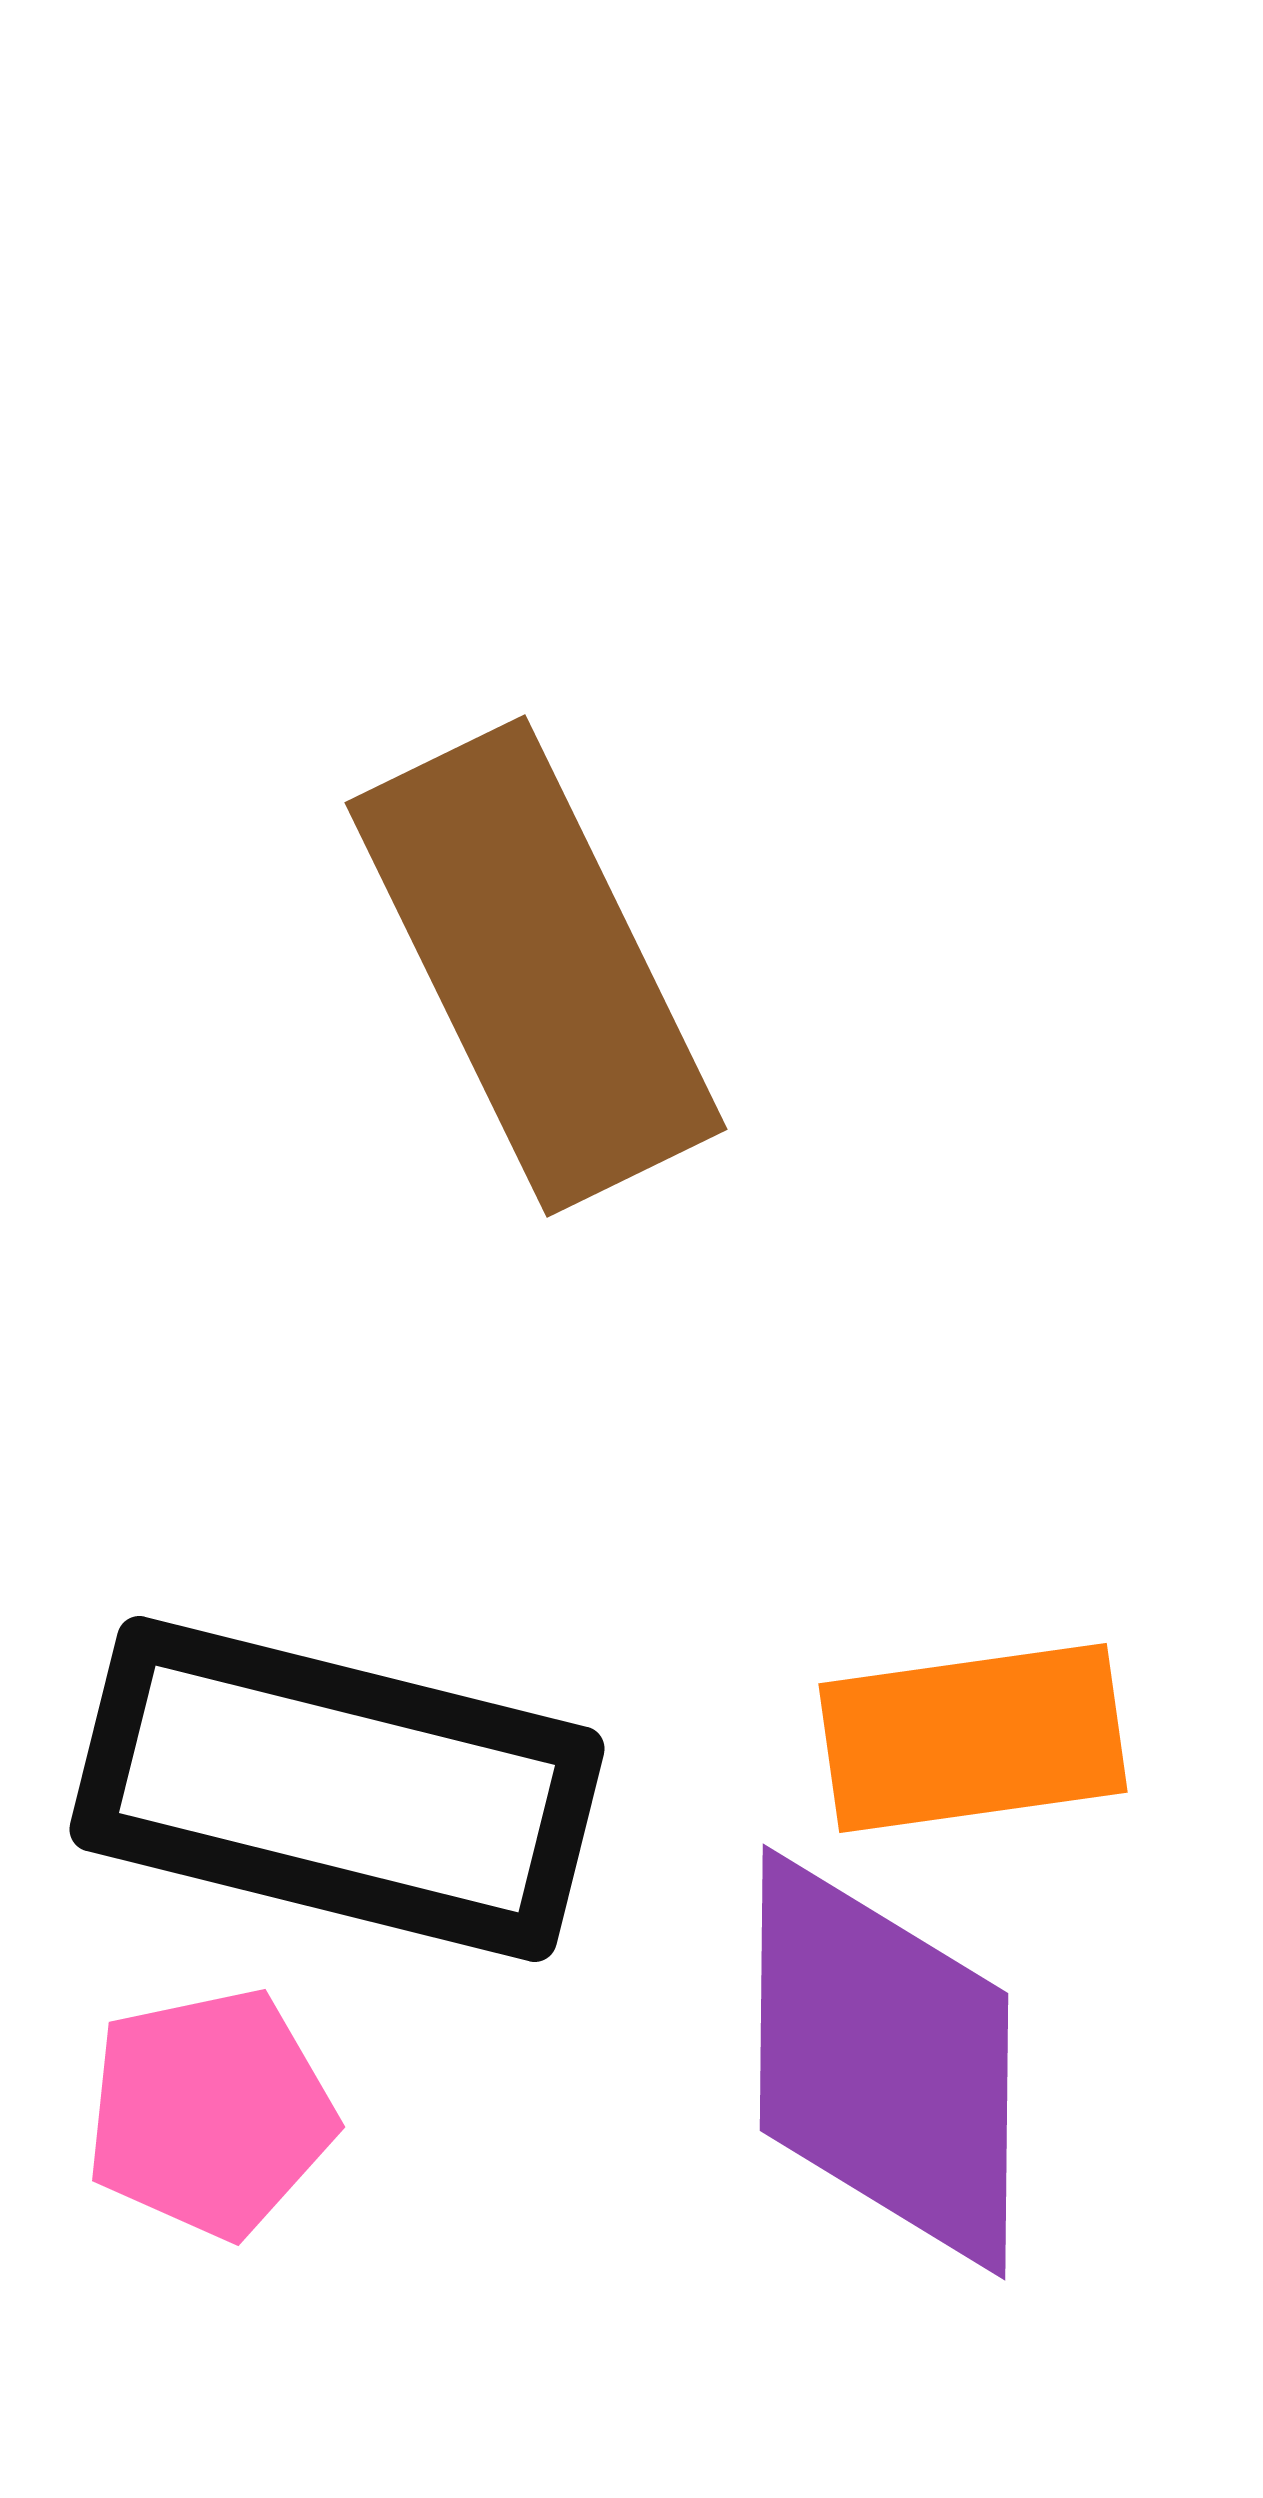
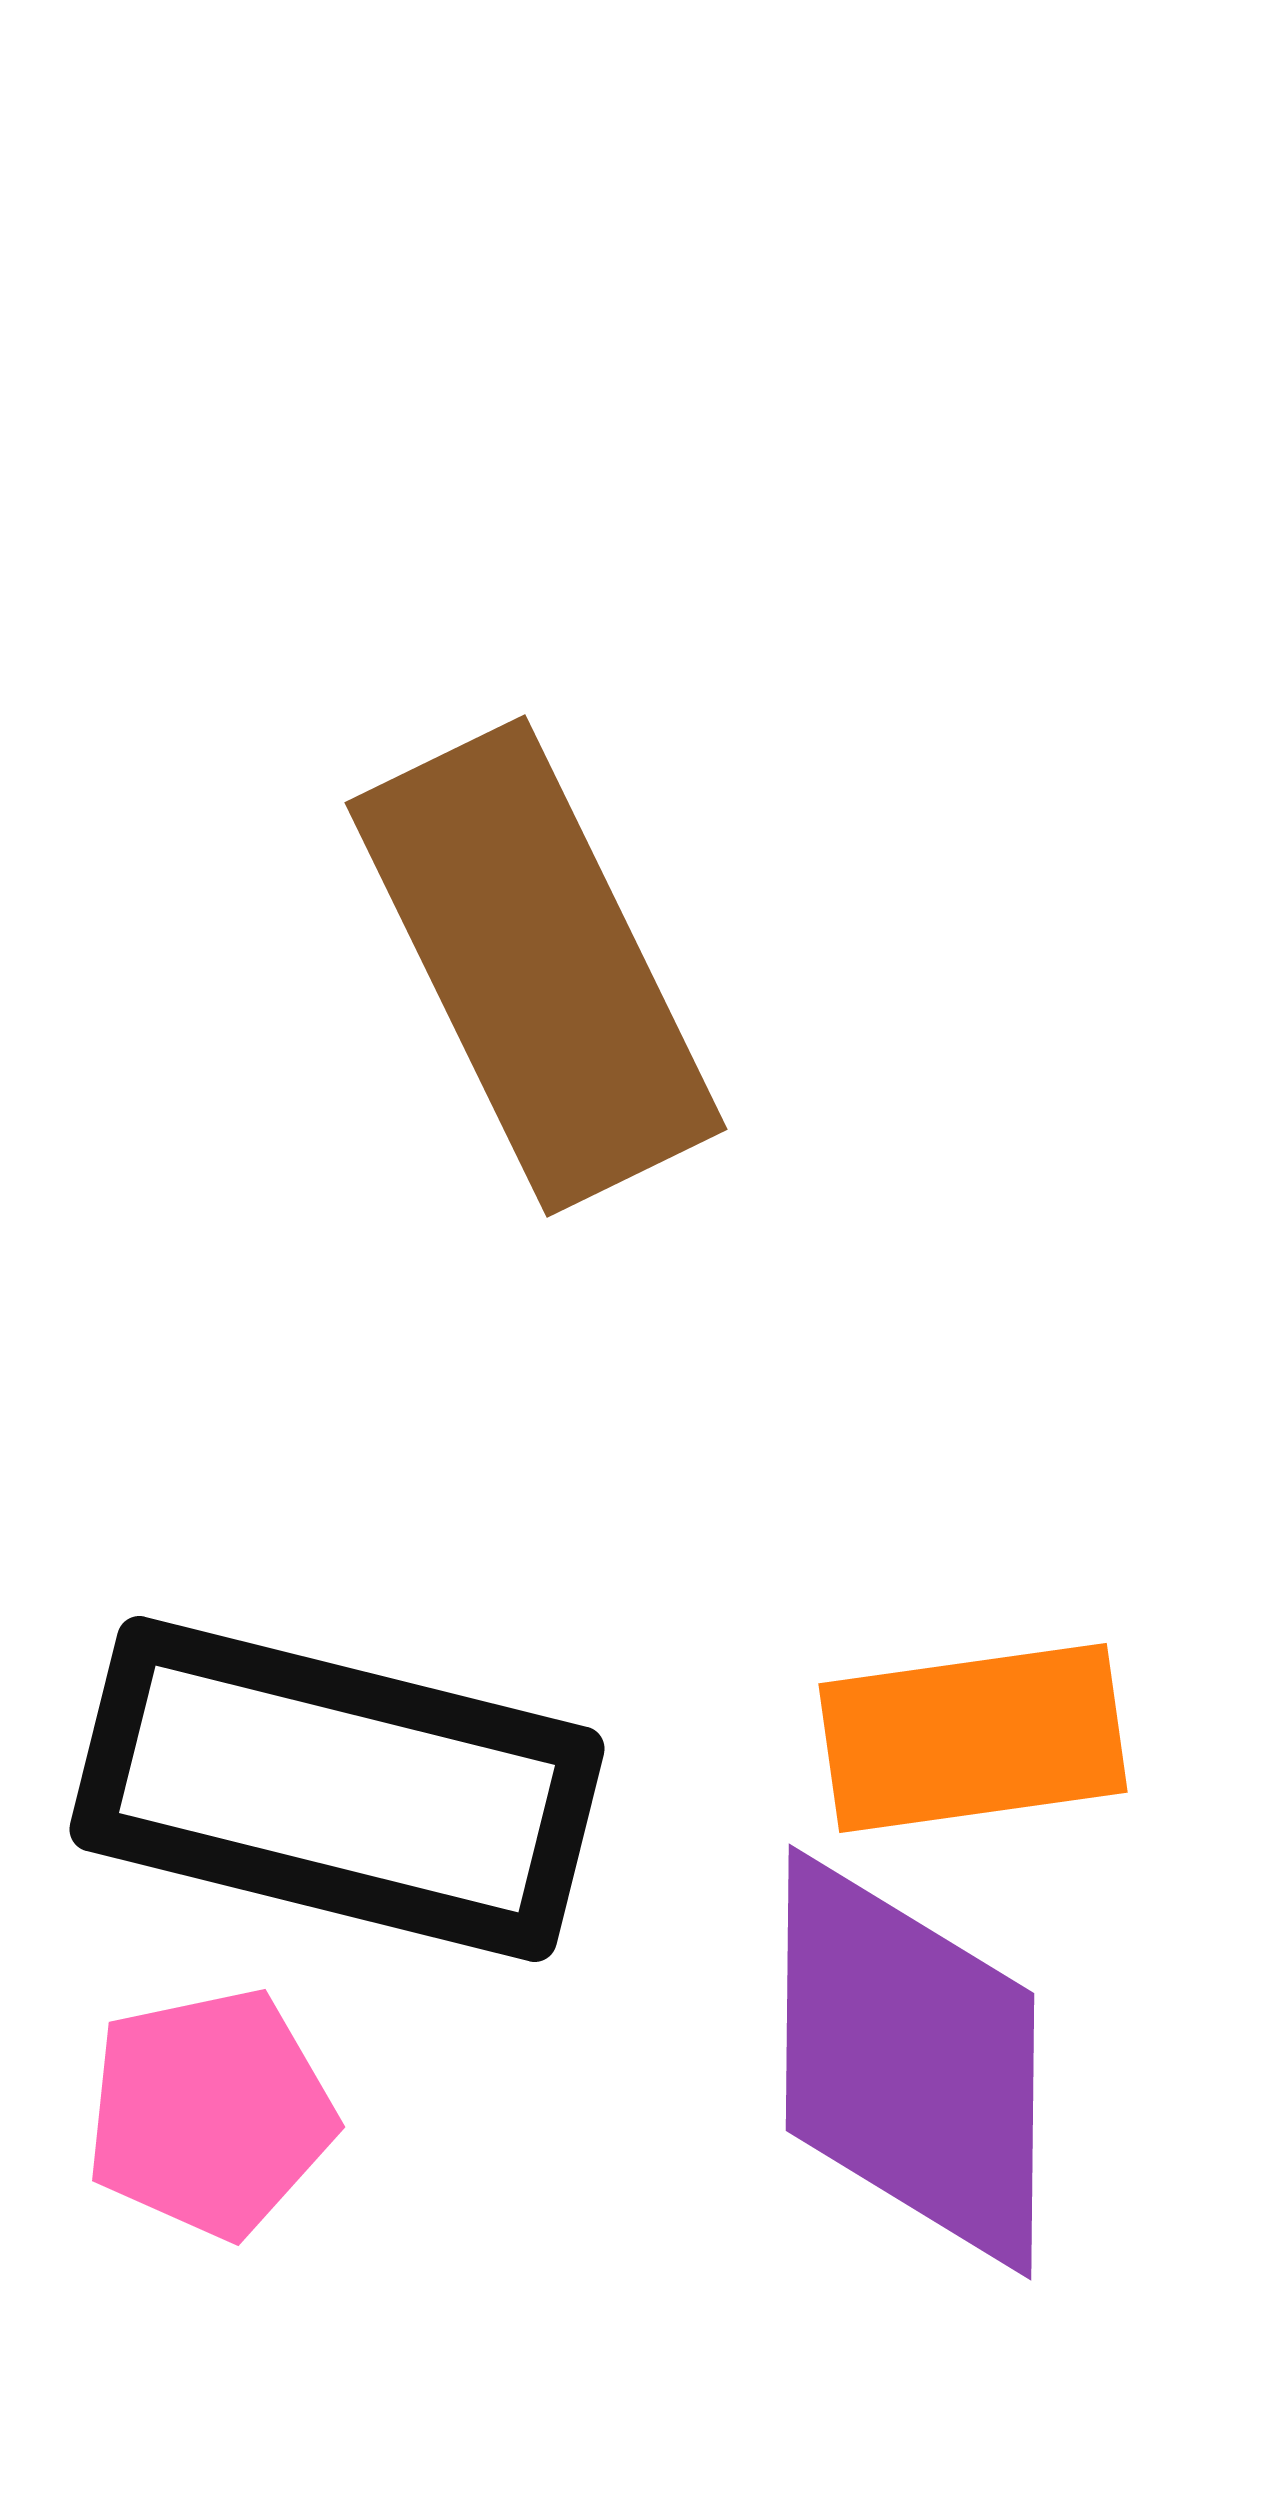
purple diamond: moved 26 px right
